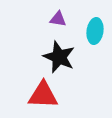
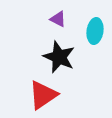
purple triangle: rotated 18 degrees clockwise
red triangle: rotated 36 degrees counterclockwise
